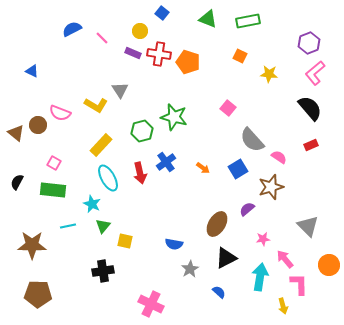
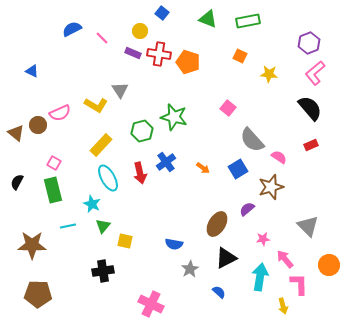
pink semicircle at (60, 113): rotated 45 degrees counterclockwise
green rectangle at (53, 190): rotated 70 degrees clockwise
